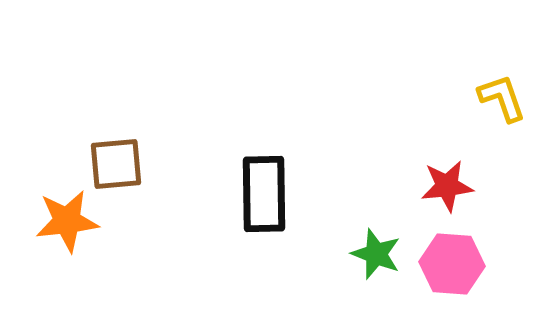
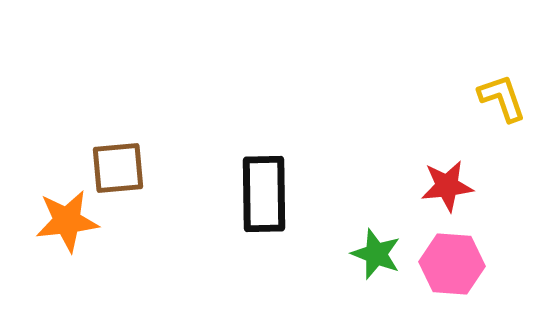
brown square: moved 2 px right, 4 px down
